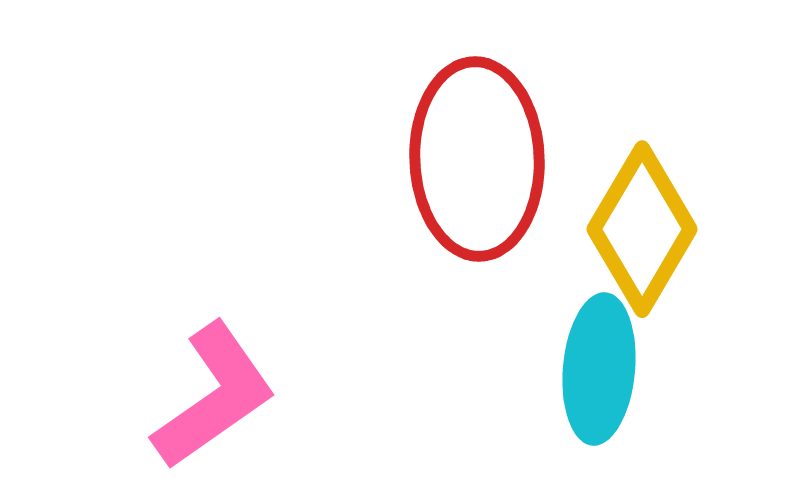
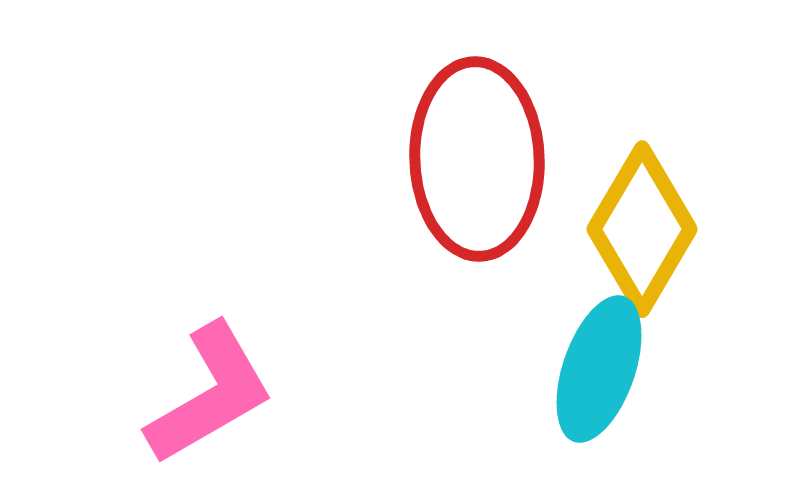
cyan ellipse: rotated 14 degrees clockwise
pink L-shape: moved 4 px left, 2 px up; rotated 5 degrees clockwise
